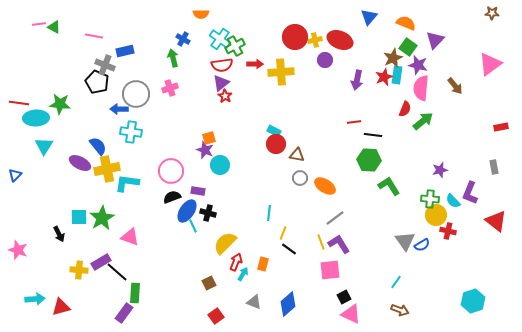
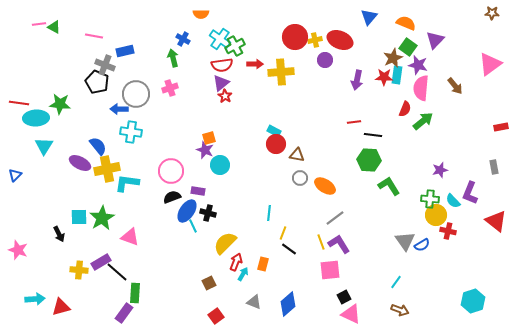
red star at (384, 77): rotated 24 degrees clockwise
